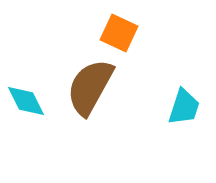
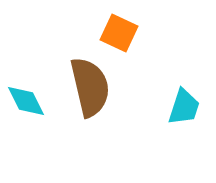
brown semicircle: rotated 138 degrees clockwise
